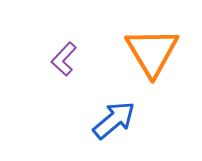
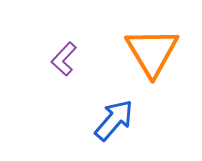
blue arrow: rotated 9 degrees counterclockwise
